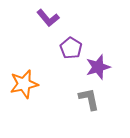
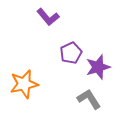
purple L-shape: moved 1 px up
purple pentagon: moved 5 px down; rotated 15 degrees clockwise
gray L-shape: rotated 20 degrees counterclockwise
